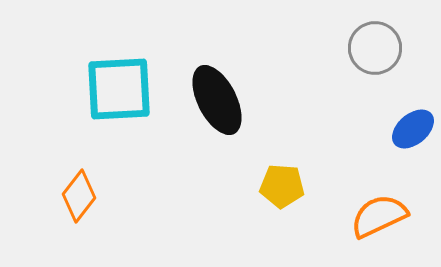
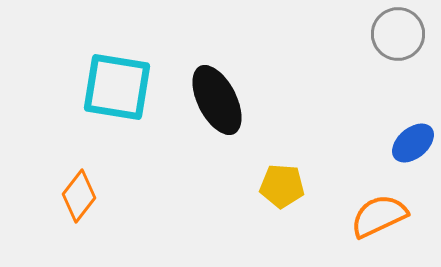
gray circle: moved 23 px right, 14 px up
cyan square: moved 2 px left, 2 px up; rotated 12 degrees clockwise
blue ellipse: moved 14 px down
